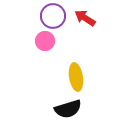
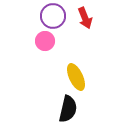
red arrow: rotated 145 degrees counterclockwise
yellow ellipse: rotated 16 degrees counterclockwise
black semicircle: rotated 60 degrees counterclockwise
